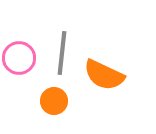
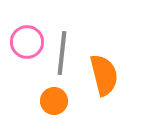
pink circle: moved 8 px right, 16 px up
orange semicircle: rotated 129 degrees counterclockwise
